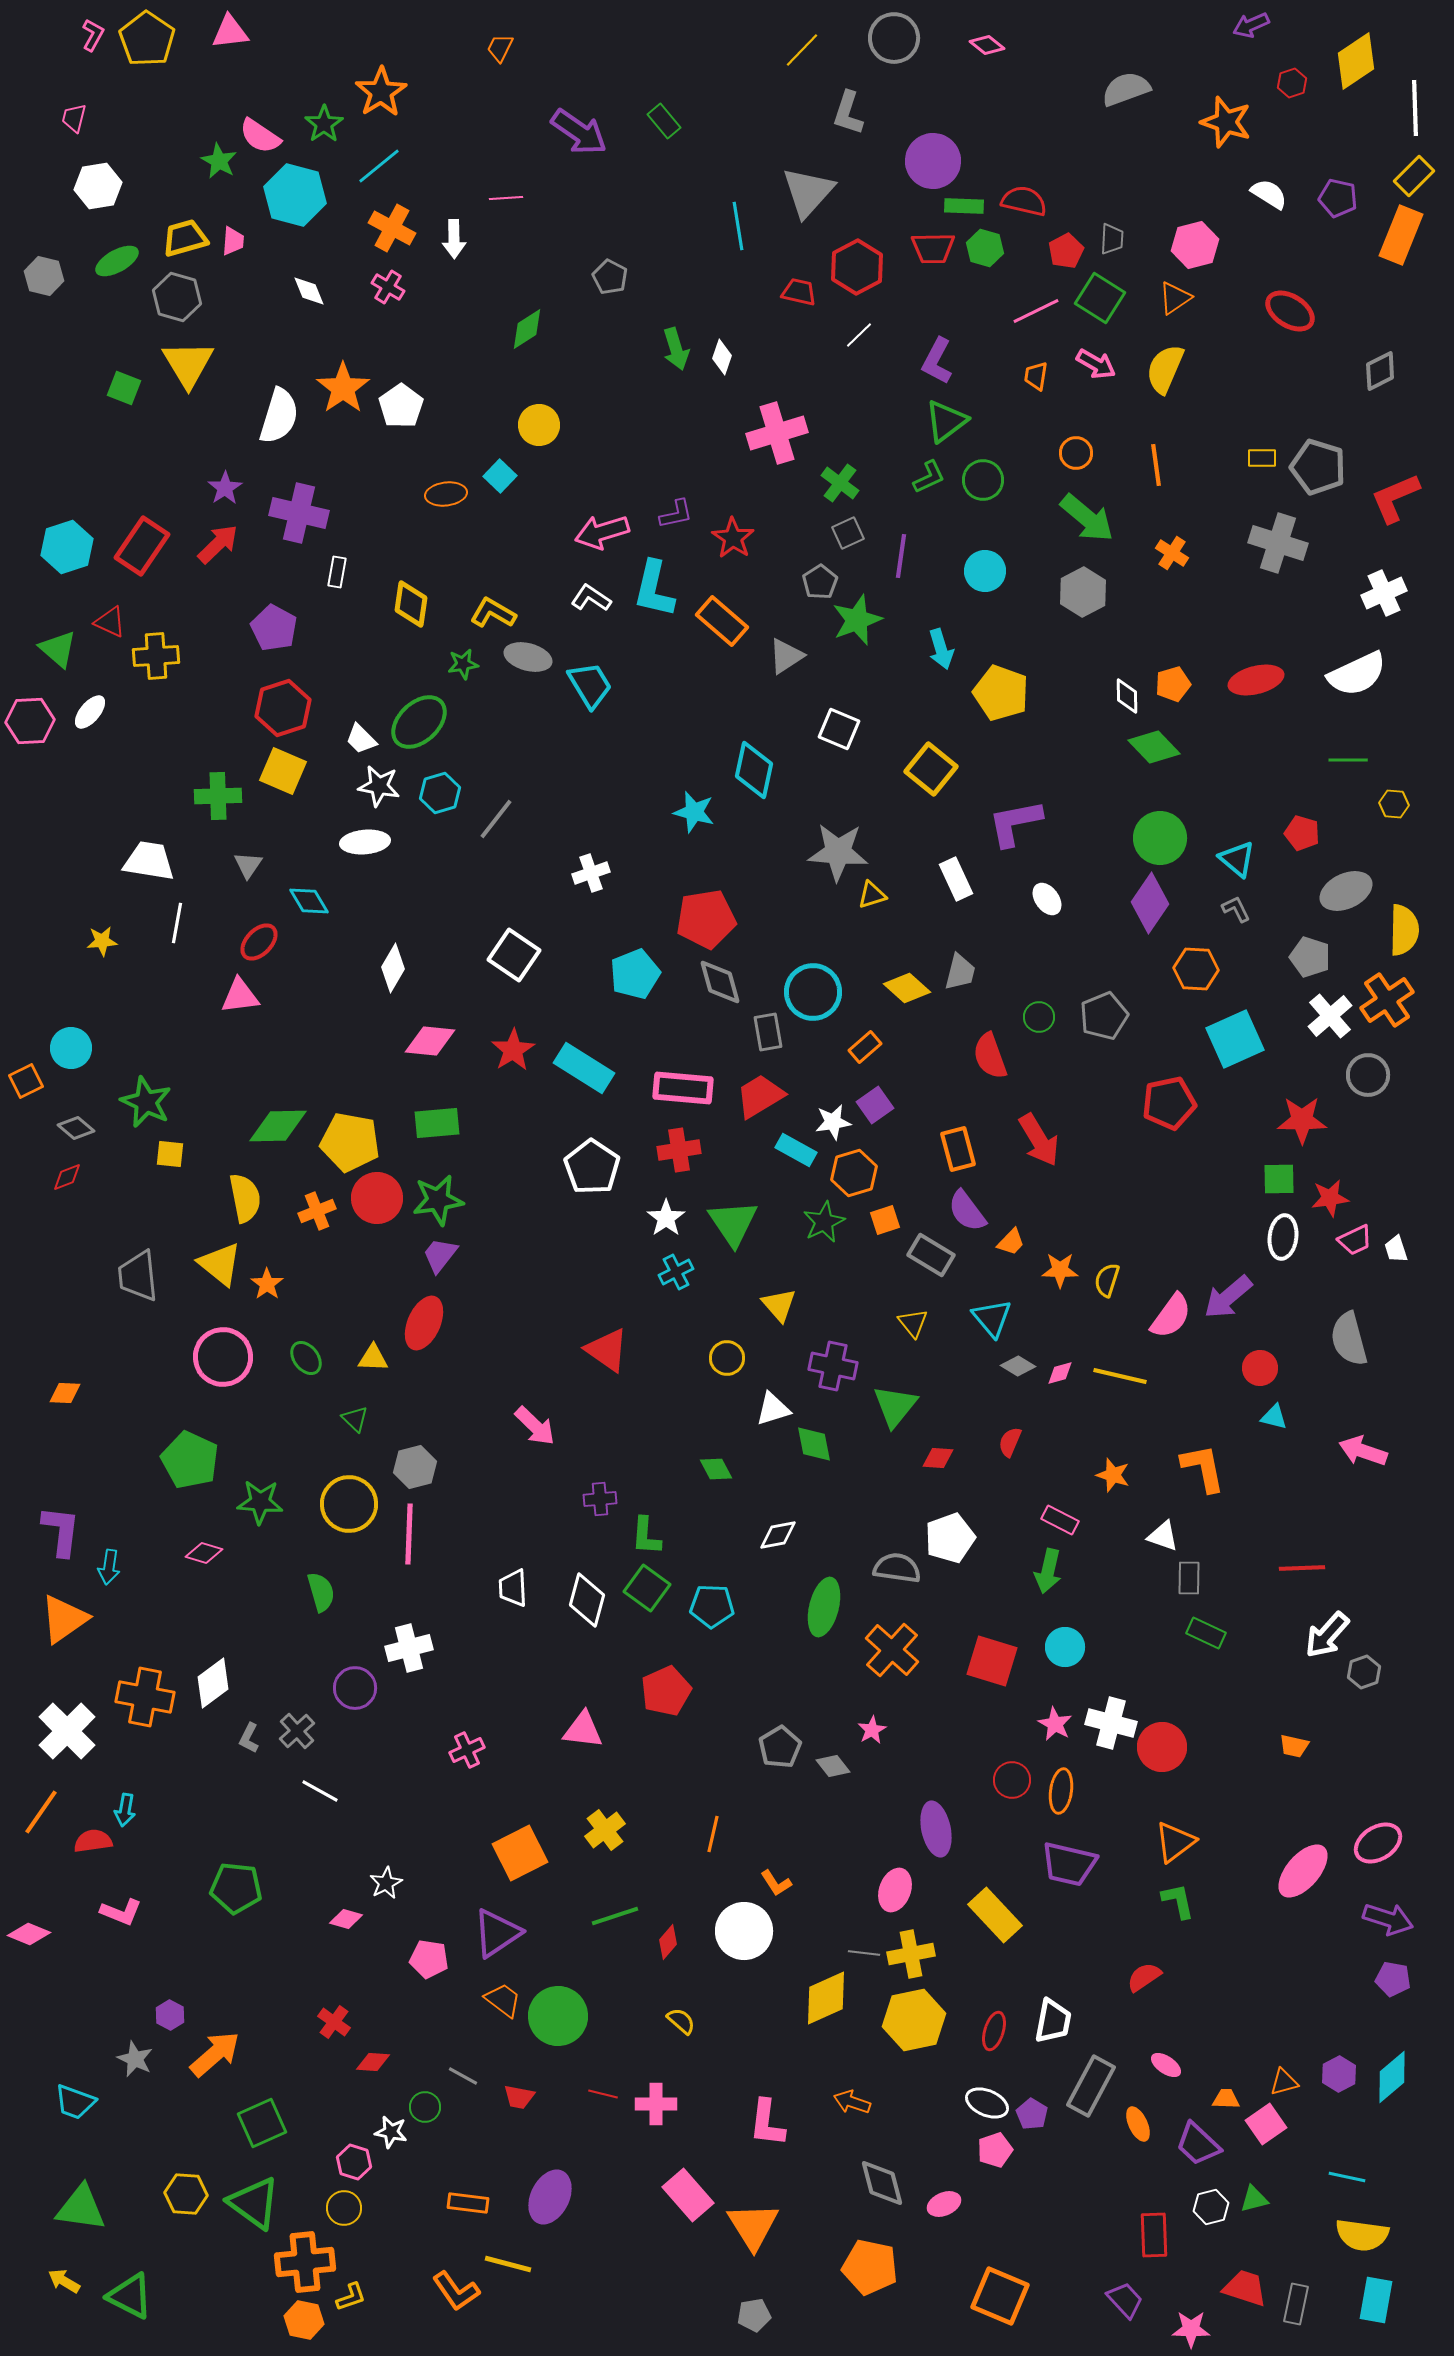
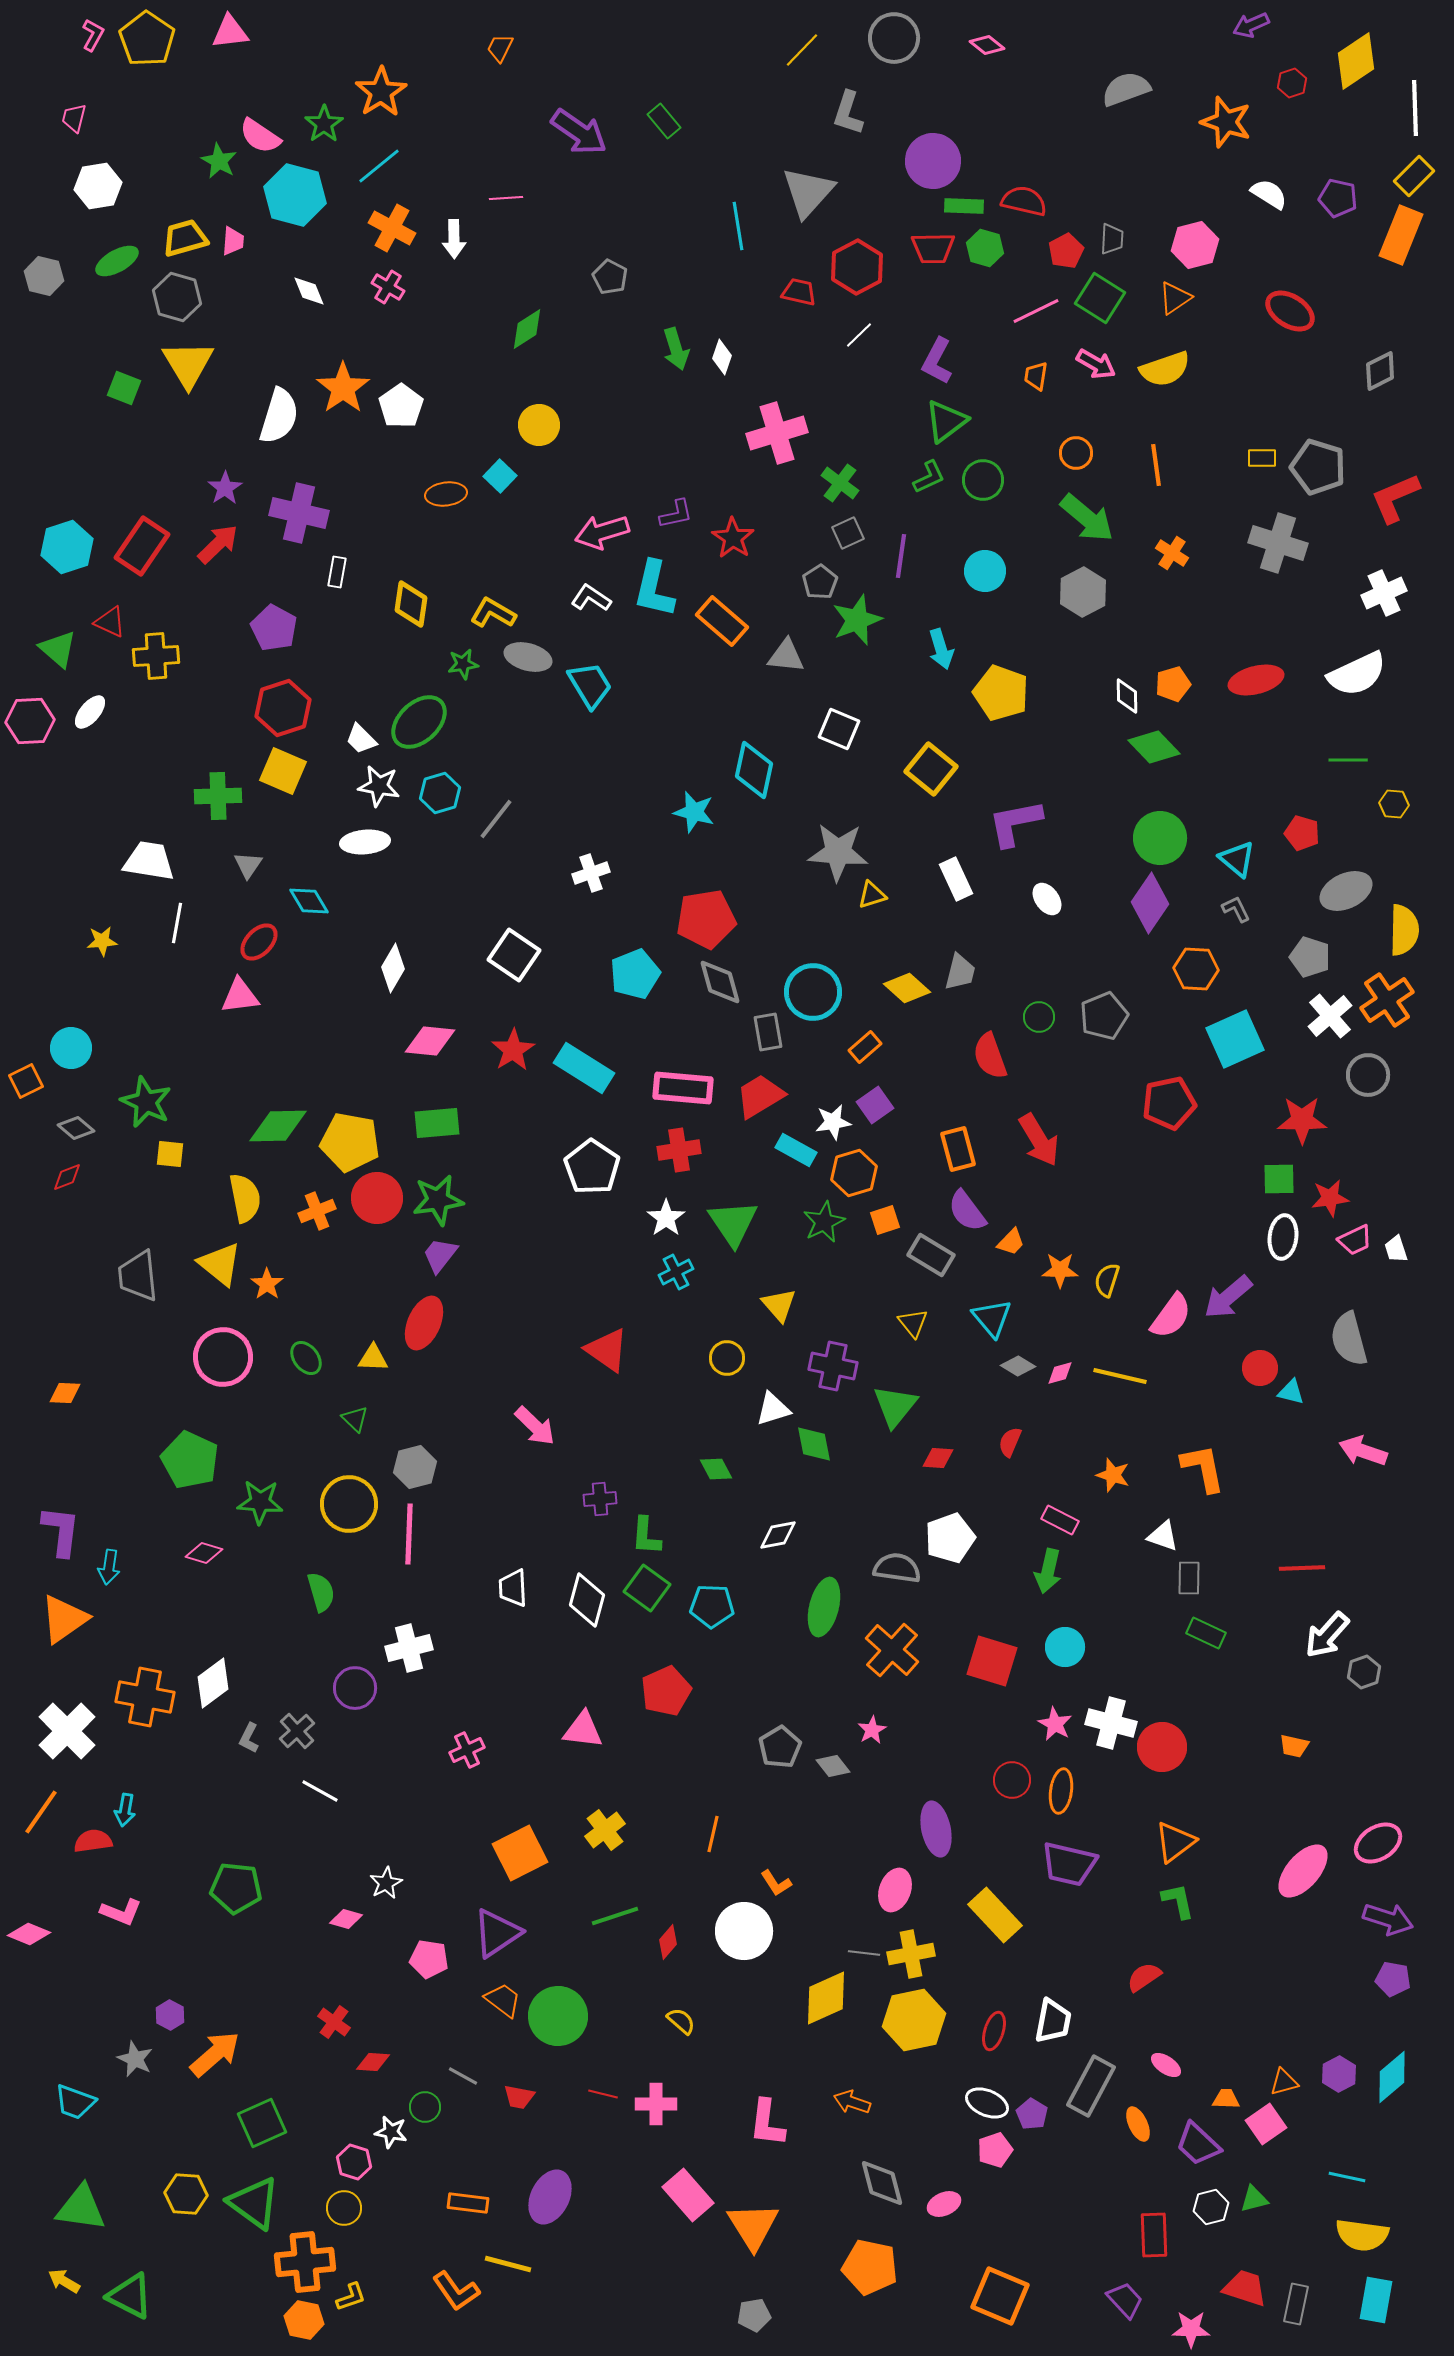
yellow semicircle at (1165, 369): rotated 132 degrees counterclockwise
gray triangle at (786, 656): rotated 39 degrees clockwise
cyan triangle at (1274, 1417): moved 17 px right, 25 px up
